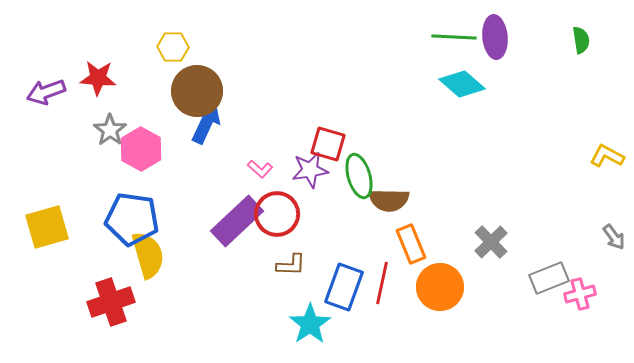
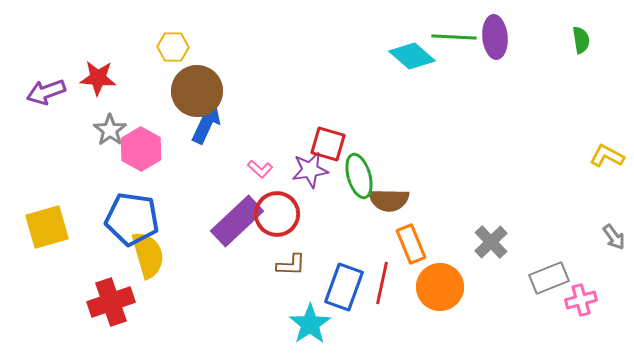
cyan diamond: moved 50 px left, 28 px up
pink cross: moved 1 px right, 6 px down
